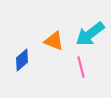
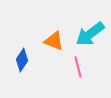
blue diamond: rotated 15 degrees counterclockwise
pink line: moved 3 px left
